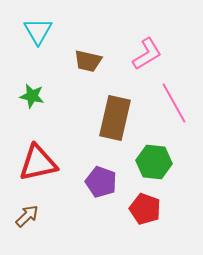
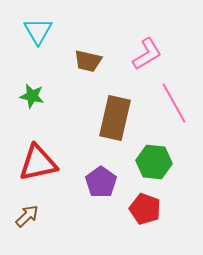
purple pentagon: rotated 16 degrees clockwise
